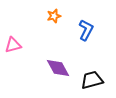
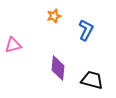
purple diamond: rotated 35 degrees clockwise
black trapezoid: rotated 30 degrees clockwise
